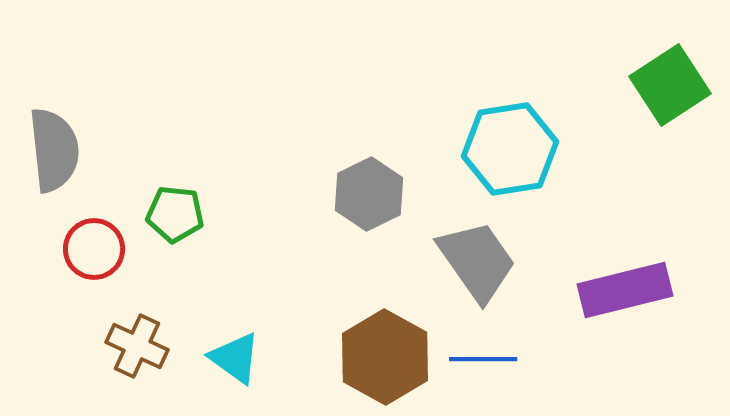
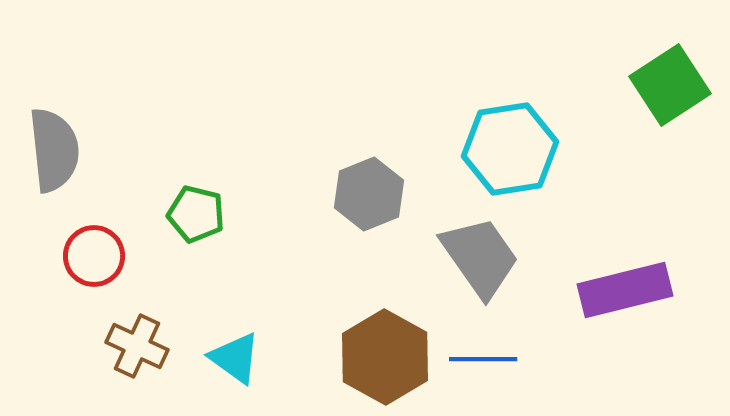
gray hexagon: rotated 4 degrees clockwise
green pentagon: moved 21 px right; rotated 8 degrees clockwise
red circle: moved 7 px down
gray trapezoid: moved 3 px right, 4 px up
